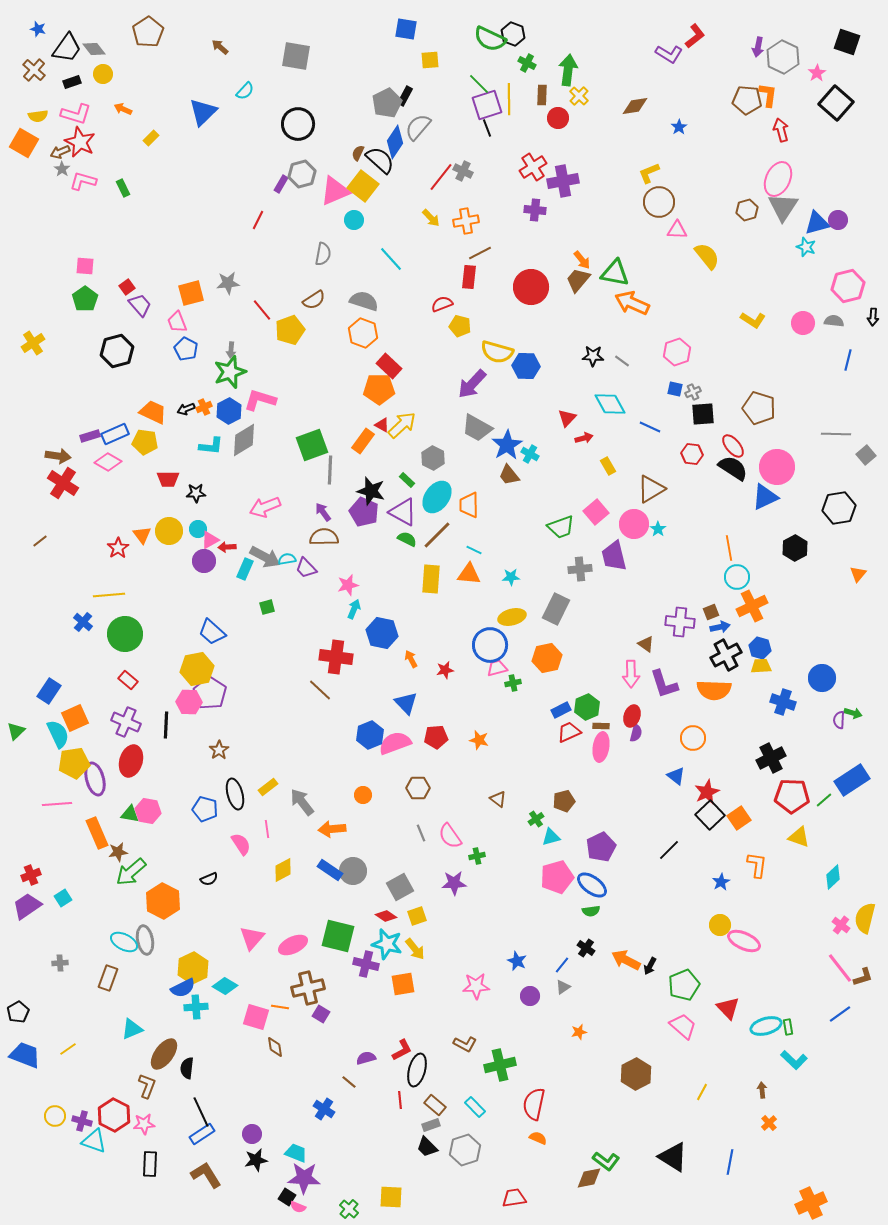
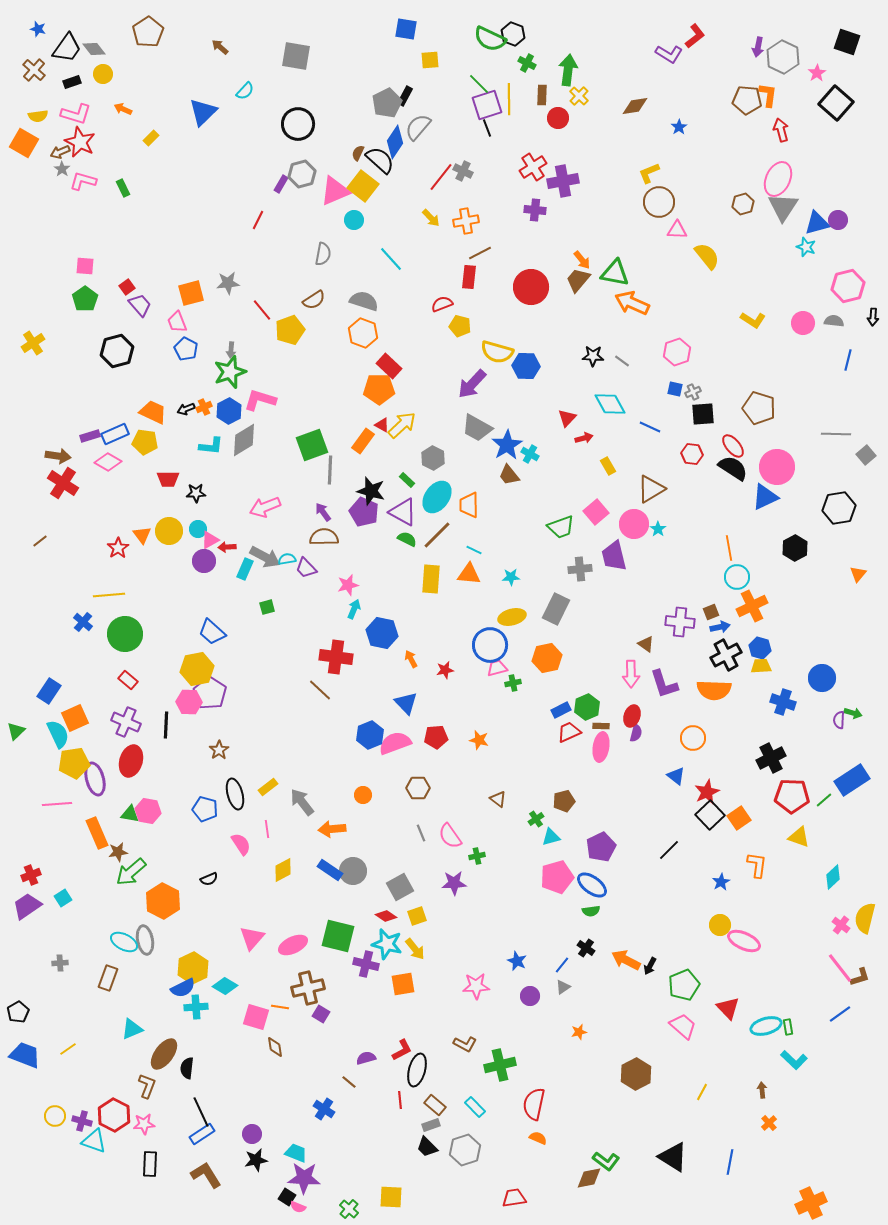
brown hexagon at (747, 210): moved 4 px left, 6 px up
brown L-shape at (863, 977): moved 3 px left
